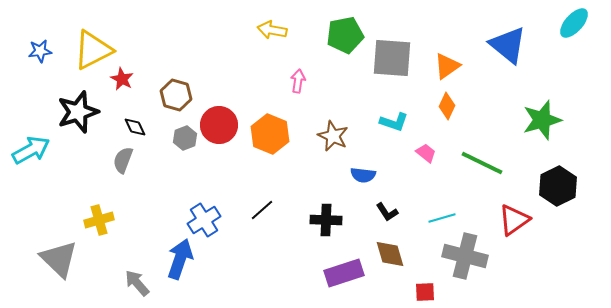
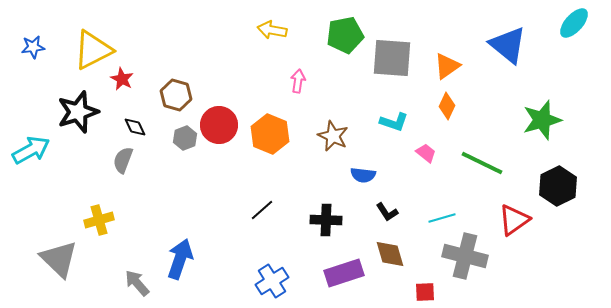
blue star: moved 7 px left, 4 px up
blue cross: moved 68 px right, 61 px down
